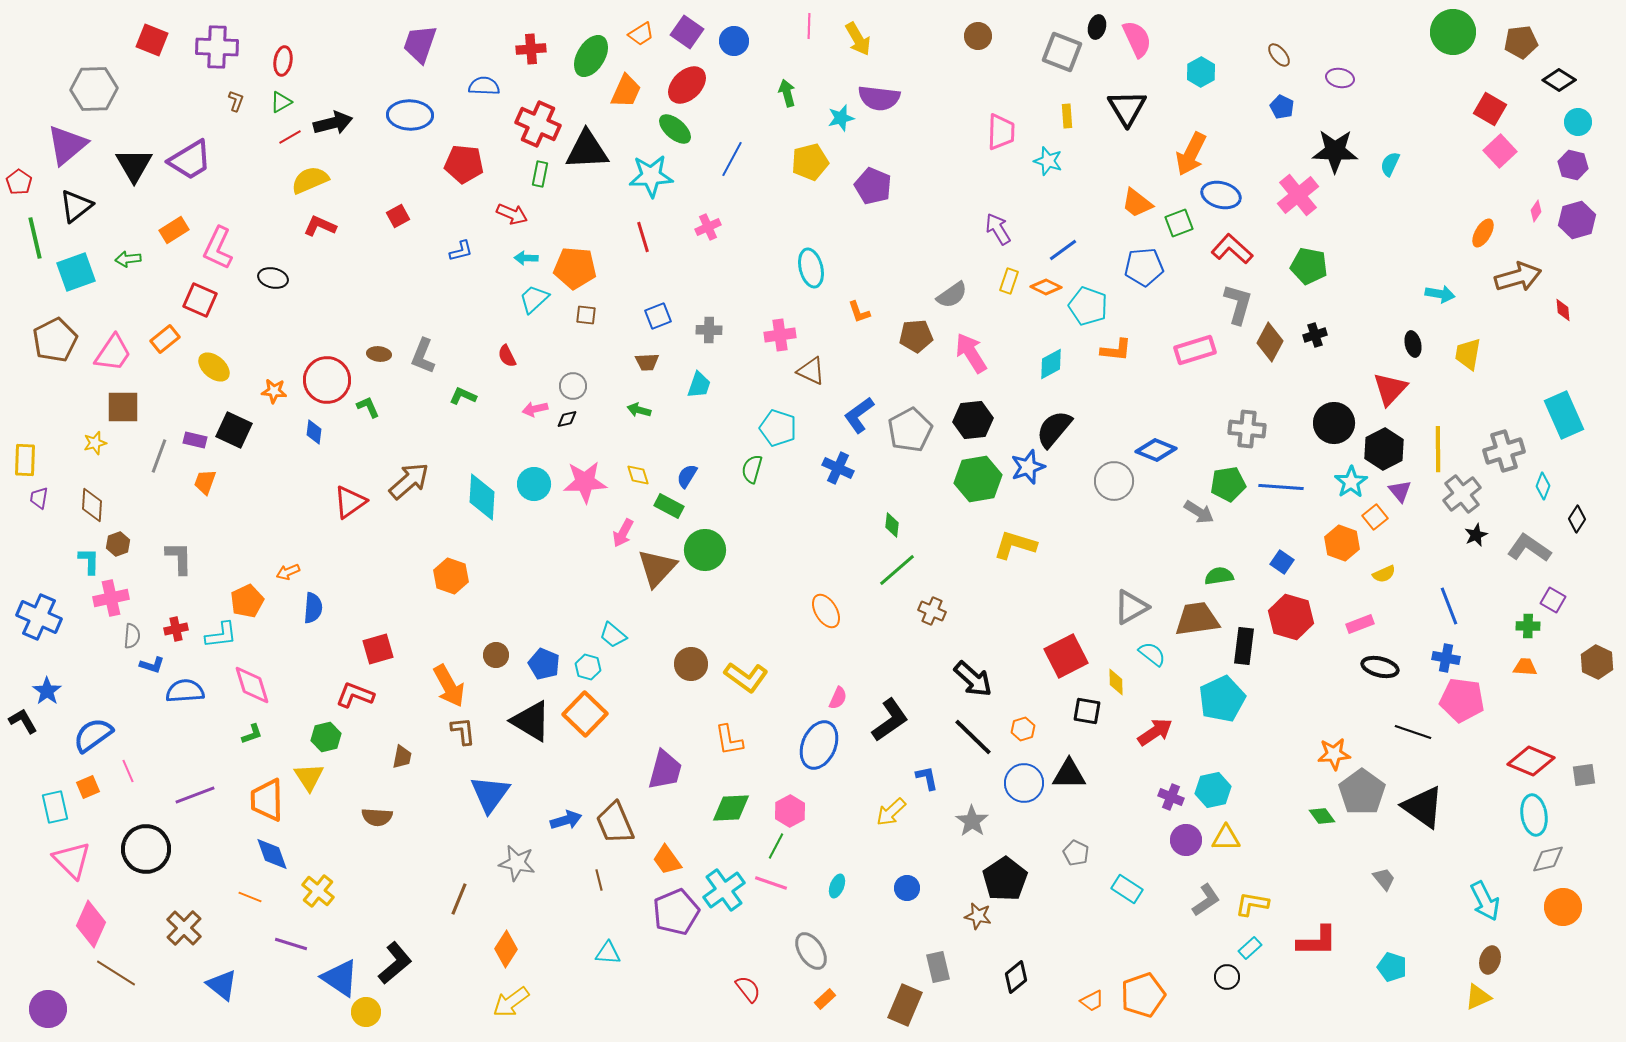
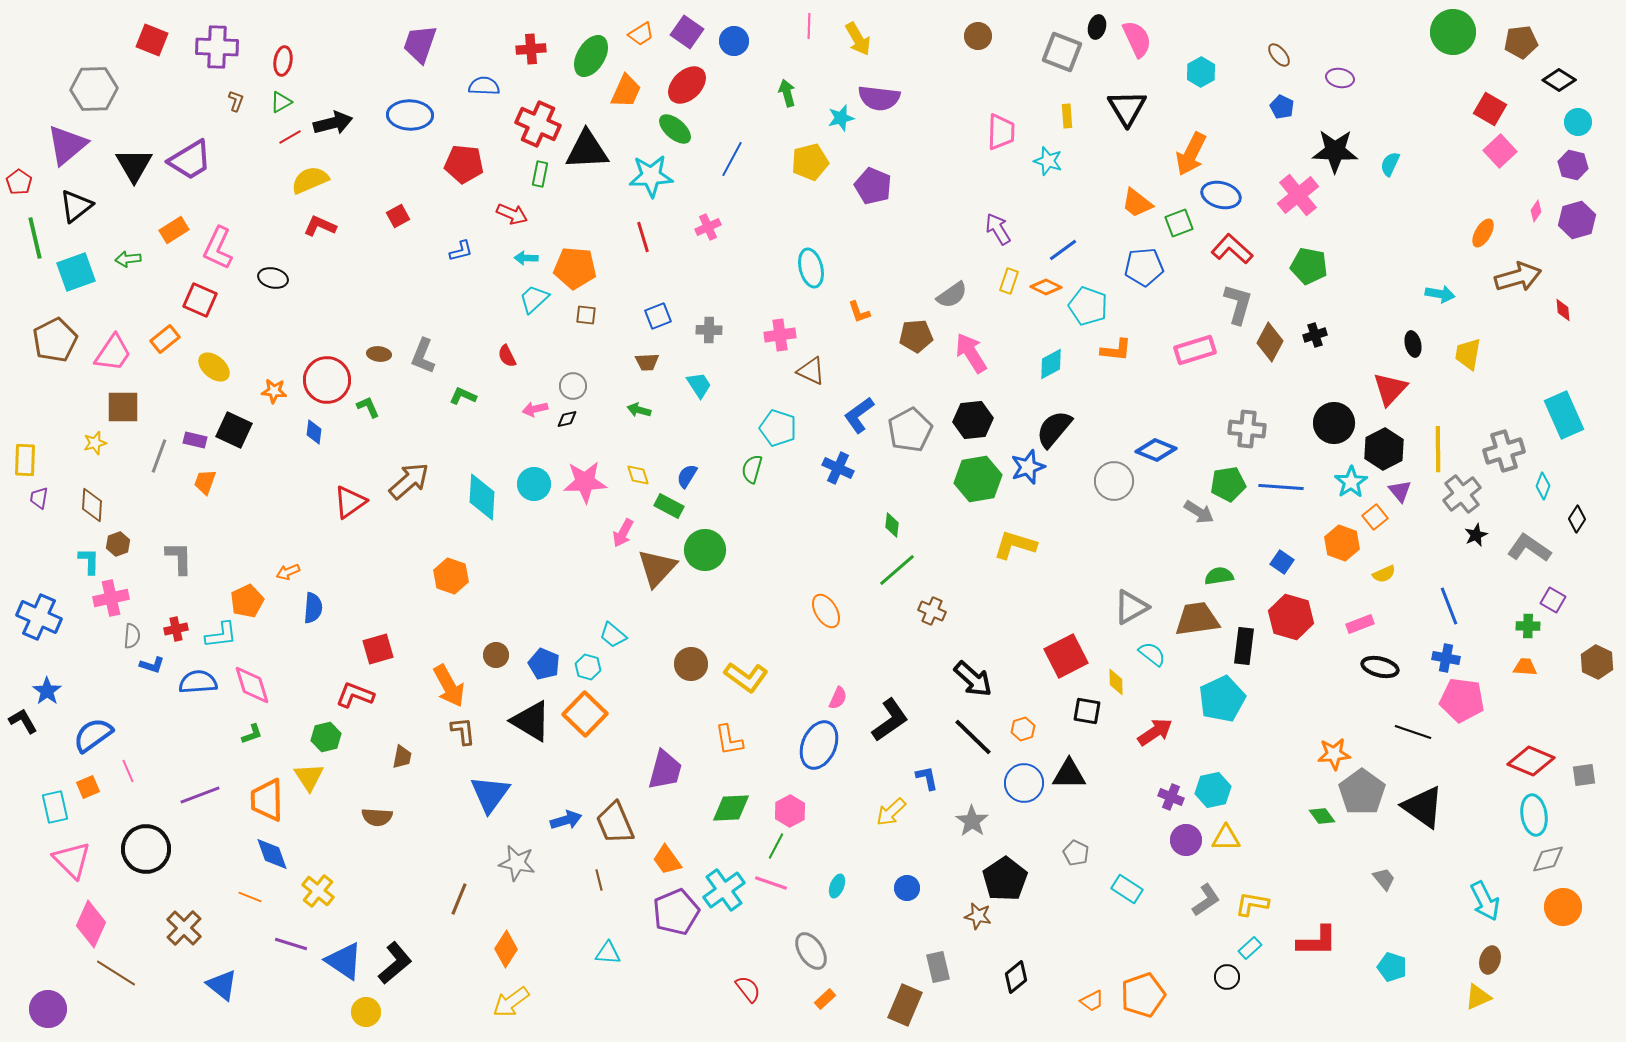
cyan trapezoid at (699, 385): rotated 52 degrees counterclockwise
blue semicircle at (185, 691): moved 13 px right, 9 px up
purple line at (195, 795): moved 5 px right
blue triangle at (340, 978): moved 4 px right, 17 px up
